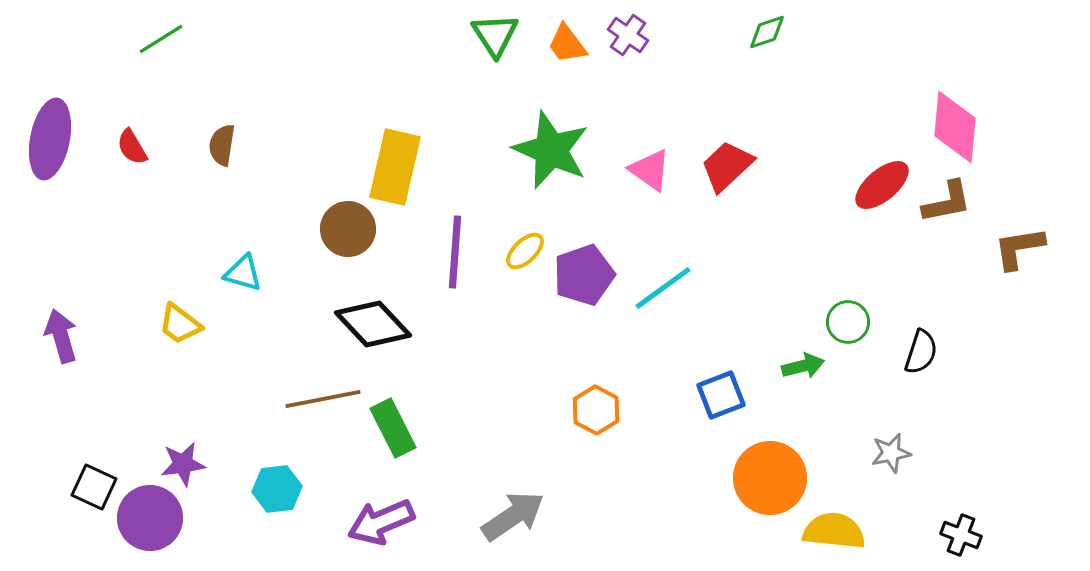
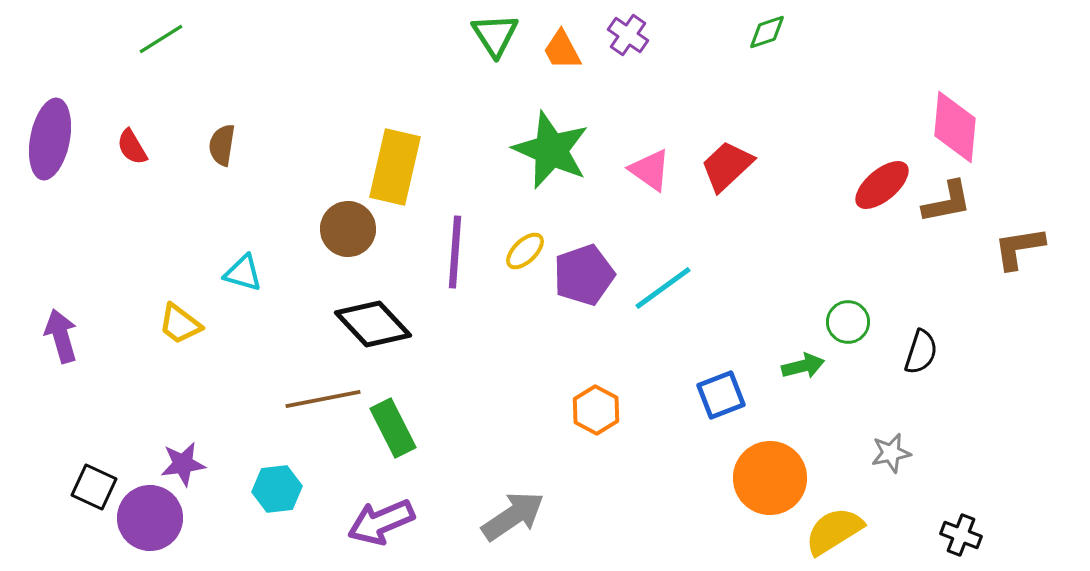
orange trapezoid at (567, 44): moved 5 px left, 6 px down; rotated 9 degrees clockwise
yellow semicircle at (834, 531): rotated 38 degrees counterclockwise
